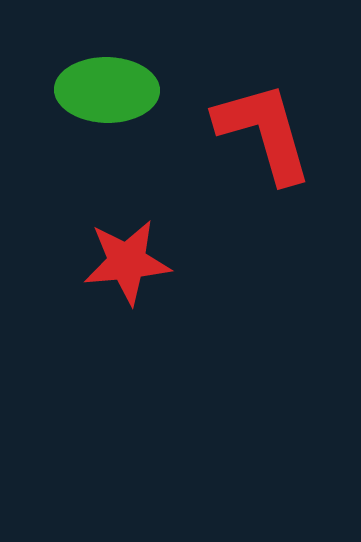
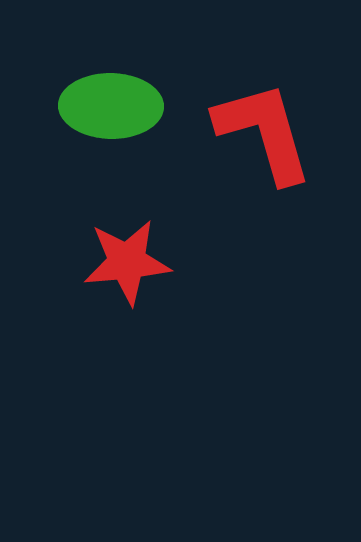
green ellipse: moved 4 px right, 16 px down
